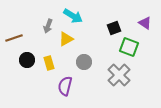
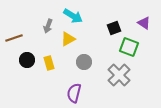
purple triangle: moved 1 px left
yellow triangle: moved 2 px right
purple semicircle: moved 9 px right, 7 px down
